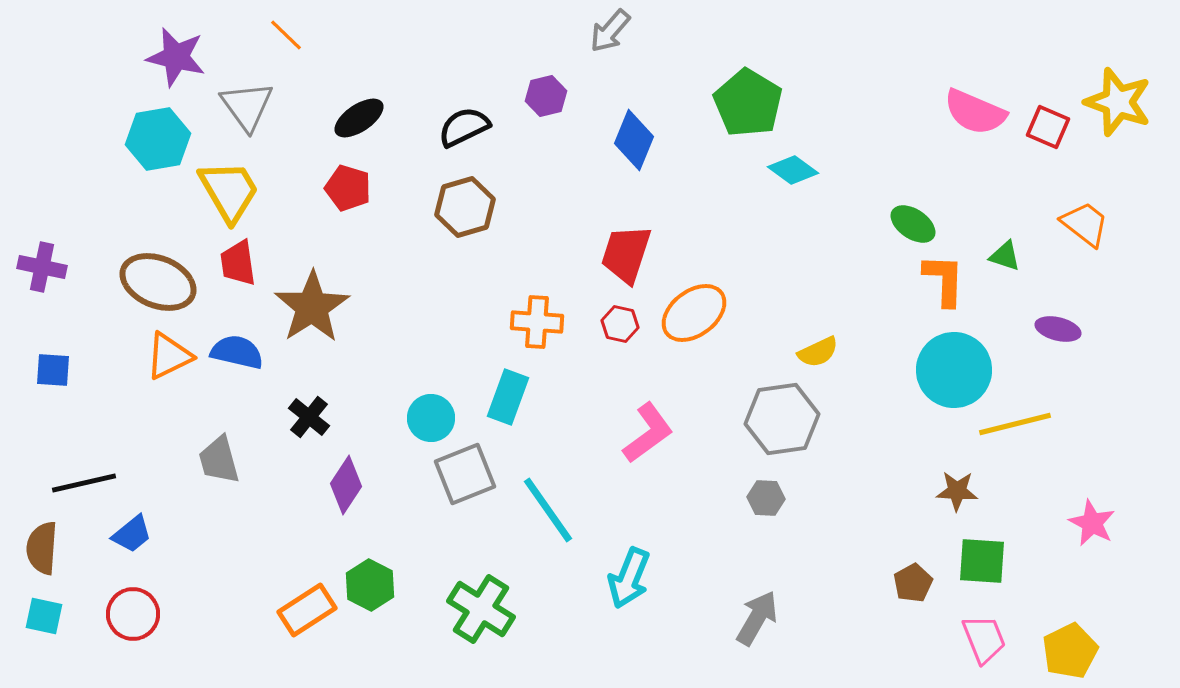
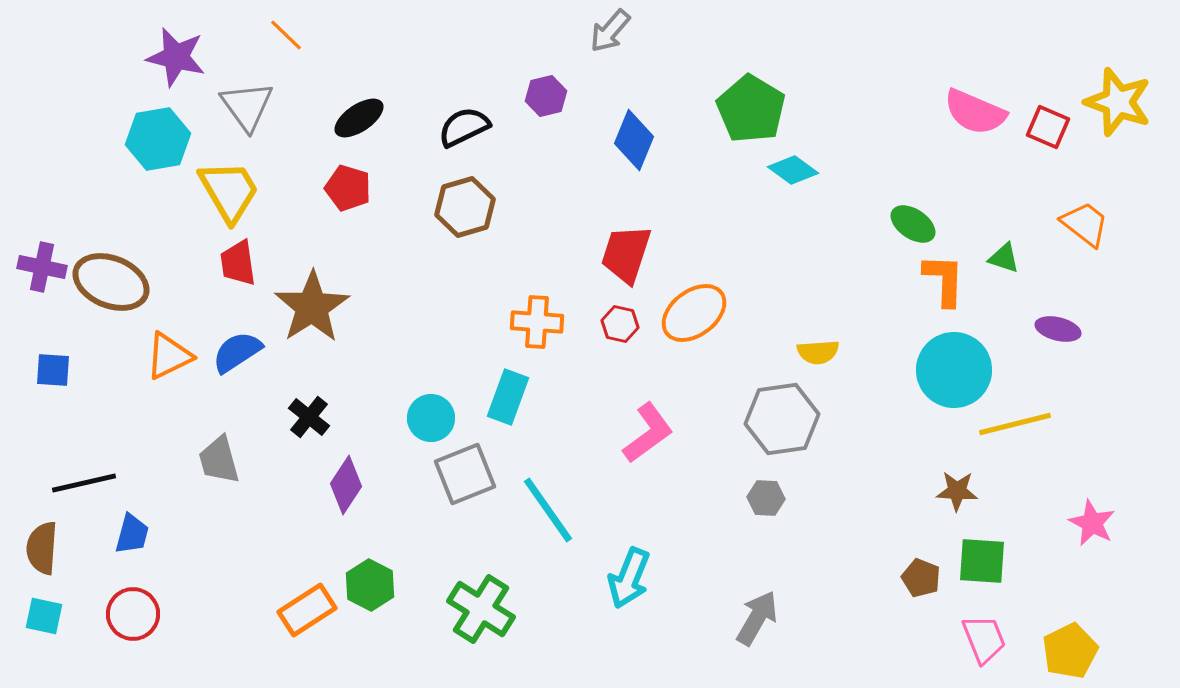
green pentagon at (748, 103): moved 3 px right, 6 px down
green triangle at (1005, 256): moved 1 px left, 2 px down
brown ellipse at (158, 282): moved 47 px left
blue semicircle at (237, 352): rotated 46 degrees counterclockwise
yellow semicircle at (818, 352): rotated 21 degrees clockwise
blue trapezoid at (132, 534): rotated 36 degrees counterclockwise
brown pentagon at (913, 583): moved 8 px right, 5 px up; rotated 21 degrees counterclockwise
